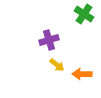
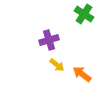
orange arrow: rotated 36 degrees clockwise
